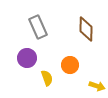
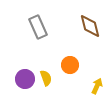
brown diamond: moved 4 px right, 3 px up; rotated 15 degrees counterclockwise
purple circle: moved 2 px left, 21 px down
yellow semicircle: moved 1 px left
yellow arrow: rotated 84 degrees counterclockwise
